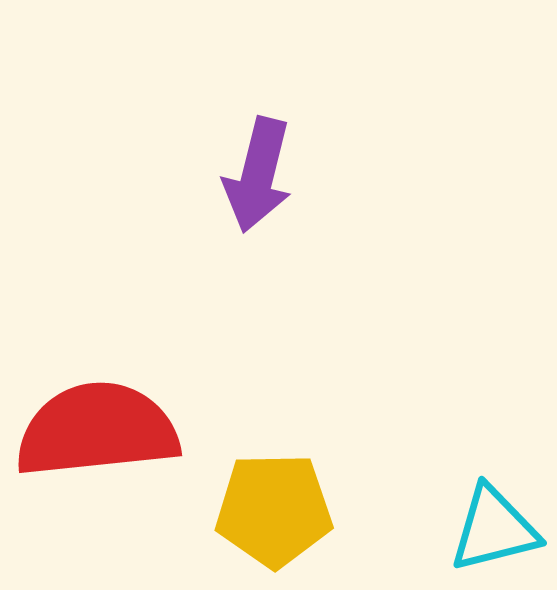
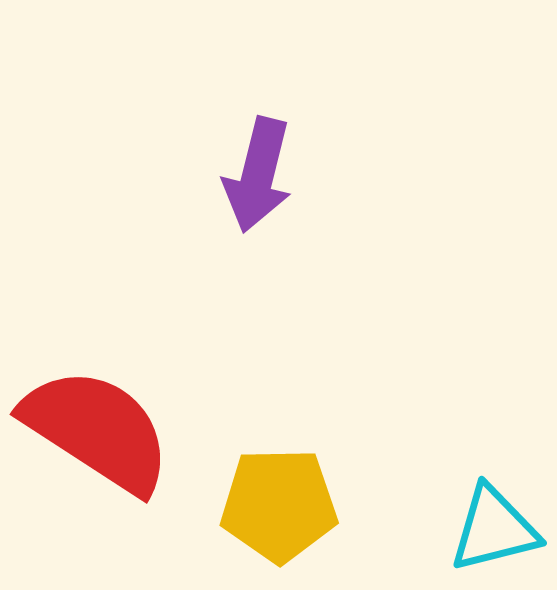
red semicircle: rotated 39 degrees clockwise
yellow pentagon: moved 5 px right, 5 px up
